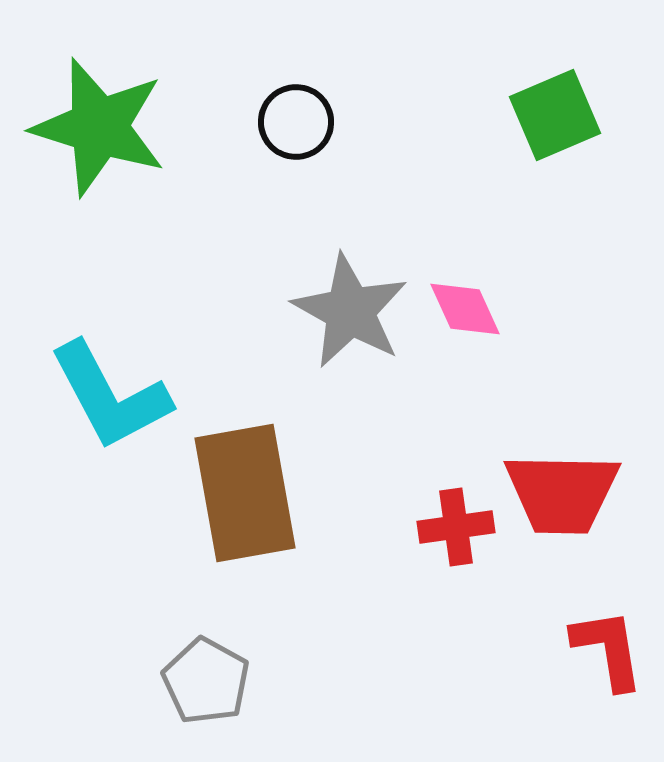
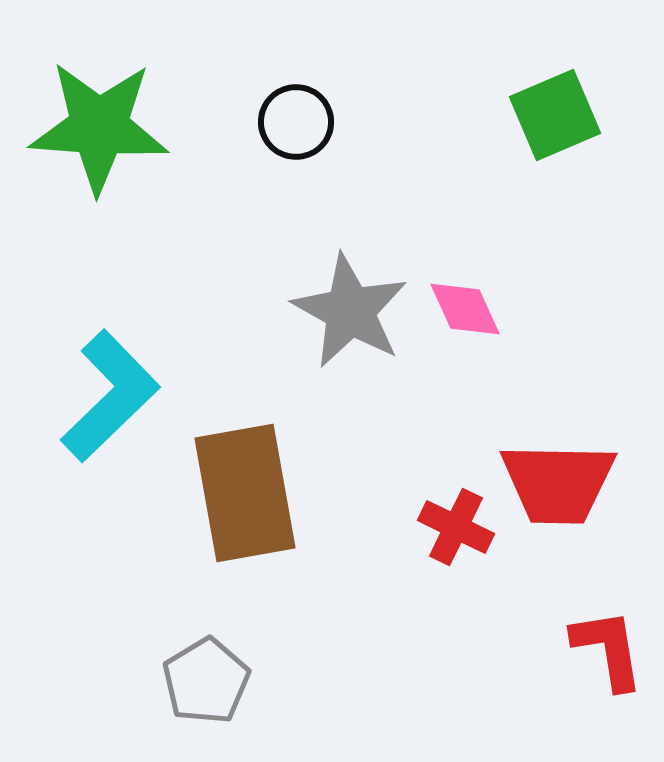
green star: rotated 13 degrees counterclockwise
cyan L-shape: rotated 106 degrees counterclockwise
red trapezoid: moved 4 px left, 10 px up
red cross: rotated 34 degrees clockwise
gray pentagon: rotated 12 degrees clockwise
